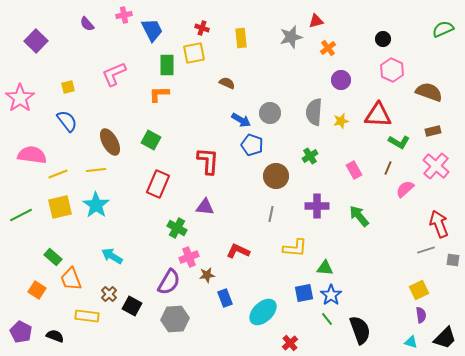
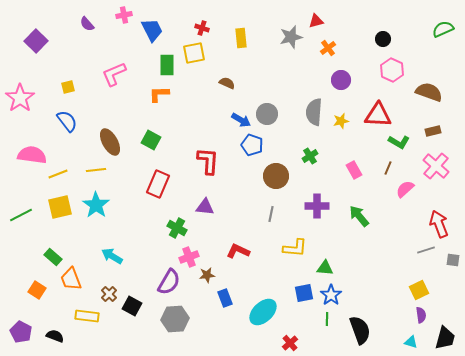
gray circle at (270, 113): moved 3 px left, 1 px down
green line at (327, 319): rotated 40 degrees clockwise
black trapezoid at (445, 338): rotated 30 degrees counterclockwise
